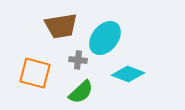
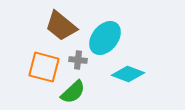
brown trapezoid: rotated 48 degrees clockwise
orange square: moved 9 px right, 6 px up
green semicircle: moved 8 px left
